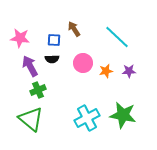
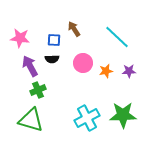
green star: rotated 12 degrees counterclockwise
green triangle: moved 1 px down; rotated 24 degrees counterclockwise
